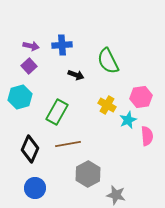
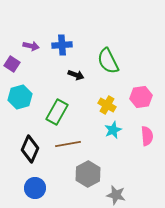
purple square: moved 17 px left, 2 px up; rotated 14 degrees counterclockwise
cyan star: moved 15 px left, 10 px down
